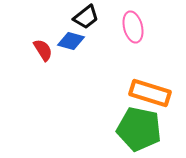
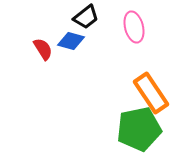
pink ellipse: moved 1 px right
red semicircle: moved 1 px up
orange rectangle: moved 1 px right; rotated 39 degrees clockwise
green pentagon: rotated 24 degrees counterclockwise
